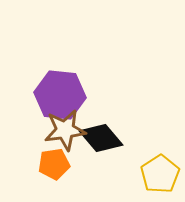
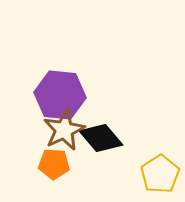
brown star: moved 1 px left; rotated 18 degrees counterclockwise
orange pentagon: rotated 12 degrees clockwise
